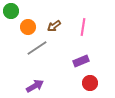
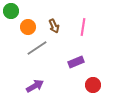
brown arrow: rotated 80 degrees counterclockwise
purple rectangle: moved 5 px left, 1 px down
red circle: moved 3 px right, 2 px down
